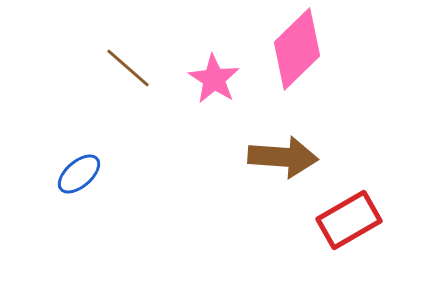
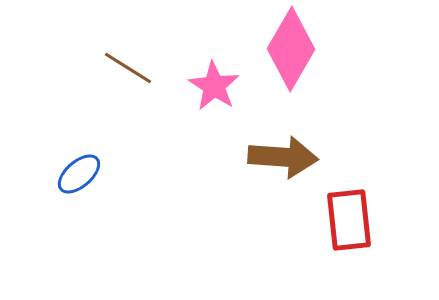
pink diamond: moved 6 px left; rotated 16 degrees counterclockwise
brown line: rotated 9 degrees counterclockwise
pink star: moved 7 px down
red rectangle: rotated 66 degrees counterclockwise
